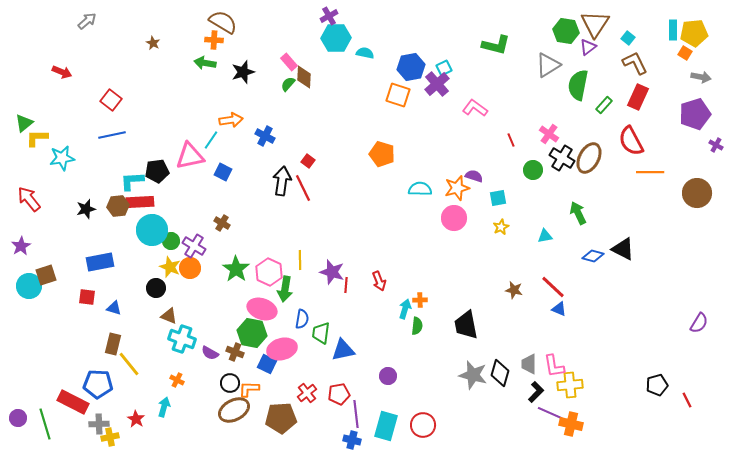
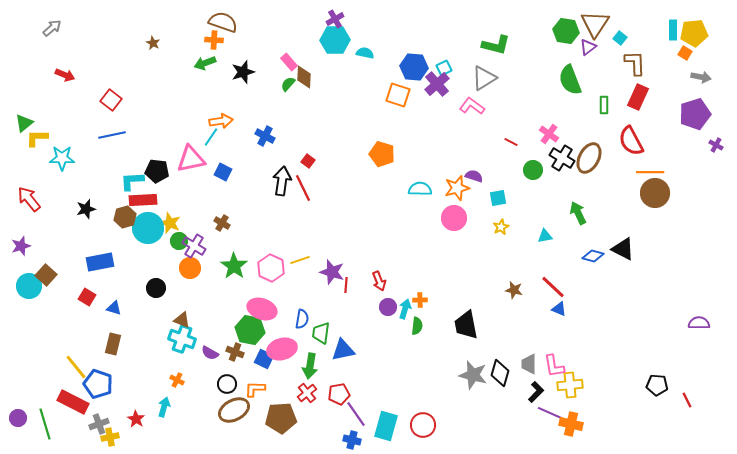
purple cross at (329, 16): moved 6 px right, 3 px down
gray arrow at (87, 21): moved 35 px left, 7 px down
brown semicircle at (223, 22): rotated 12 degrees counterclockwise
cyan hexagon at (336, 38): moved 1 px left, 2 px down
cyan square at (628, 38): moved 8 px left
green arrow at (205, 63): rotated 30 degrees counterclockwise
brown L-shape at (635, 63): rotated 24 degrees clockwise
gray triangle at (548, 65): moved 64 px left, 13 px down
blue hexagon at (411, 67): moved 3 px right; rotated 16 degrees clockwise
red arrow at (62, 72): moved 3 px right, 3 px down
green semicircle at (578, 85): moved 8 px left, 5 px up; rotated 32 degrees counterclockwise
green rectangle at (604, 105): rotated 42 degrees counterclockwise
pink L-shape at (475, 108): moved 3 px left, 2 px up
orange arrow at (231, 120): moved 10 px left, 1 px down
cyan line at (211, 140): moved 3 px up
red line at (511, 140): moved 2 px down; rotated 40 degrees counterclockwise
pink triangle at (190, 156): moved 1 px right, 3 px down
cyan star at (62, 158): rotated 10 degrees clockwise
black pentagon at (157, 171): rotated 15 degrees clockwise
brown circle at (697, 193): moved 42 px left
red rectangle at (140, 202): moved 3 px right, 2 px up
brown hexagon at (118, 206): moved 7 px right, 11 px down; rotated 10 degrees counterclockwise
cyan circle at (152, 230): moved 4 px left, 2 px up
green circle at (171, 241): moved 8 px right
purple star at (21, 246): rotated 12 degrees clockwise
yellow line at (300, 260): rotated 72 degrees clockwise
yellow star at (170, 267): moved 44 px up
green star at (236, 269): moved 2 px left, 3 px up
pink hexagon at (269, 272): moved 2 px right, 4 px up
brown square at (46, 275): rotated 30 degrees counterclockwise
green arrow at (285, 289): moved 25 px right, 77 px down
red square at (87, 297): rotated 24 degrees clockwise
brown triangle at (169, 316): moved 13 px right, 4 px down
purple semicircle at (699, 323): rotated 120 degrees counterclockwise
green hexagon at (252, 333): moved 2 px left, 3 px up
yellow line at (129, 364): moved 53 px left, 3 px down
blue square at (267, 364): moved 3 px left, 5 px up
purple circle at (388, 376): moved 69 px up
black circle at (230, 383): moved 3 px left, 1 px down
blue pentagon at (98, 384): rotated 16 degrees clockwise
black pentagon at (657, 385): rotated 20 degrees clockwise
orange L-shape at (249, 389): moved 6 px right
purple line at (356, 414): rotated 28 degrees counterclockwise
gray cross at (99, 424): rotated 18 degrees counterclockwise
